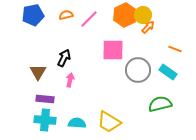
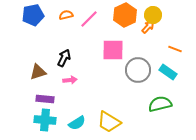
yellow circle: moved 10 px right
brown triangle: rotated 42 degrees clockwise
pink arrow: rotated 72 degrees clockwise
cyan semicircle: rotated 144 degrees clockwise
